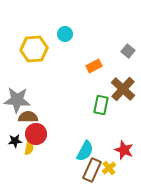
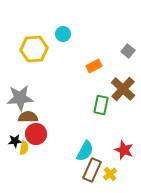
cyan circle: moved 2 px left
gray star: moved 3 px right, 2 px up; rotated 8 degrees counterclockwise
yellow semicircle: moved 5 px left
yellow cross: moved 1 px right, 6 px down
